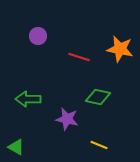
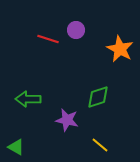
purple circle: moved 38 px right, 6 px up
orange star: rotated 16 degrees clockwise
red line: moved 31 px left, 18 px up
green diamond: rotated 30 degrees counterclockwise
purple star: moved 1 px down
yellow line: moved 1 px right; rotated 18 degrees clockwise
